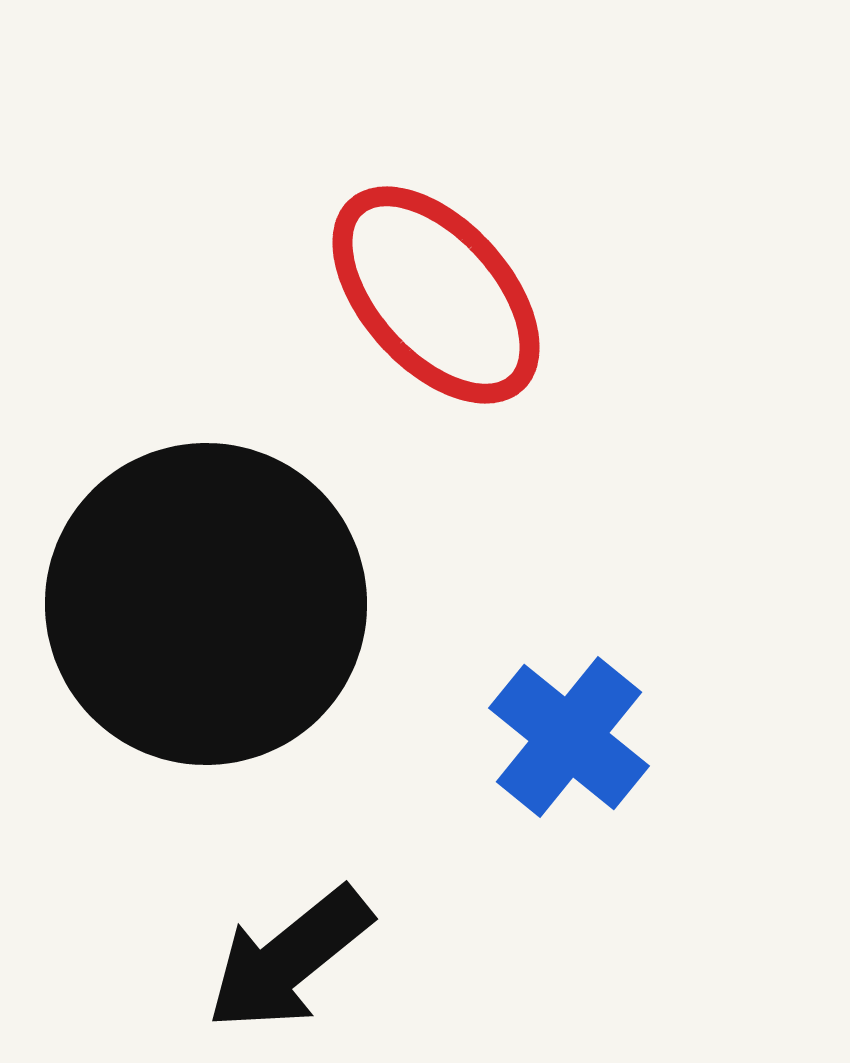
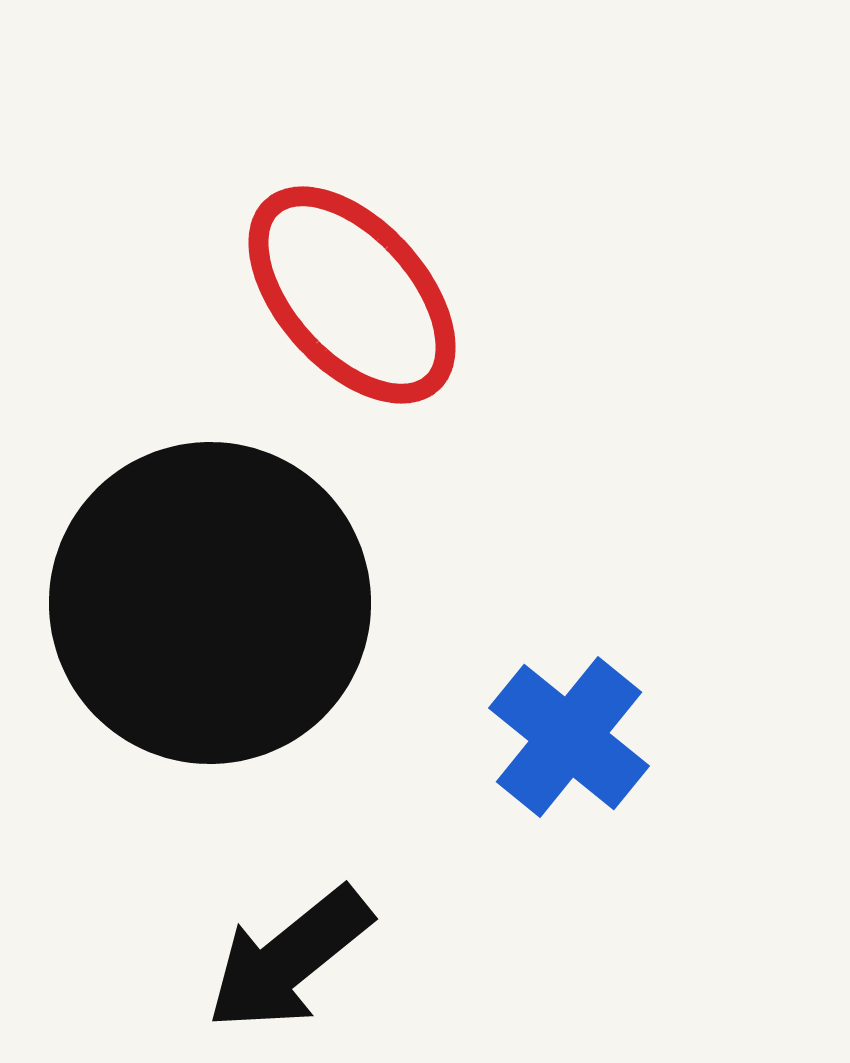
red ellipse: moved 84 px left
black circle: moved 4 px right, 1 px up
